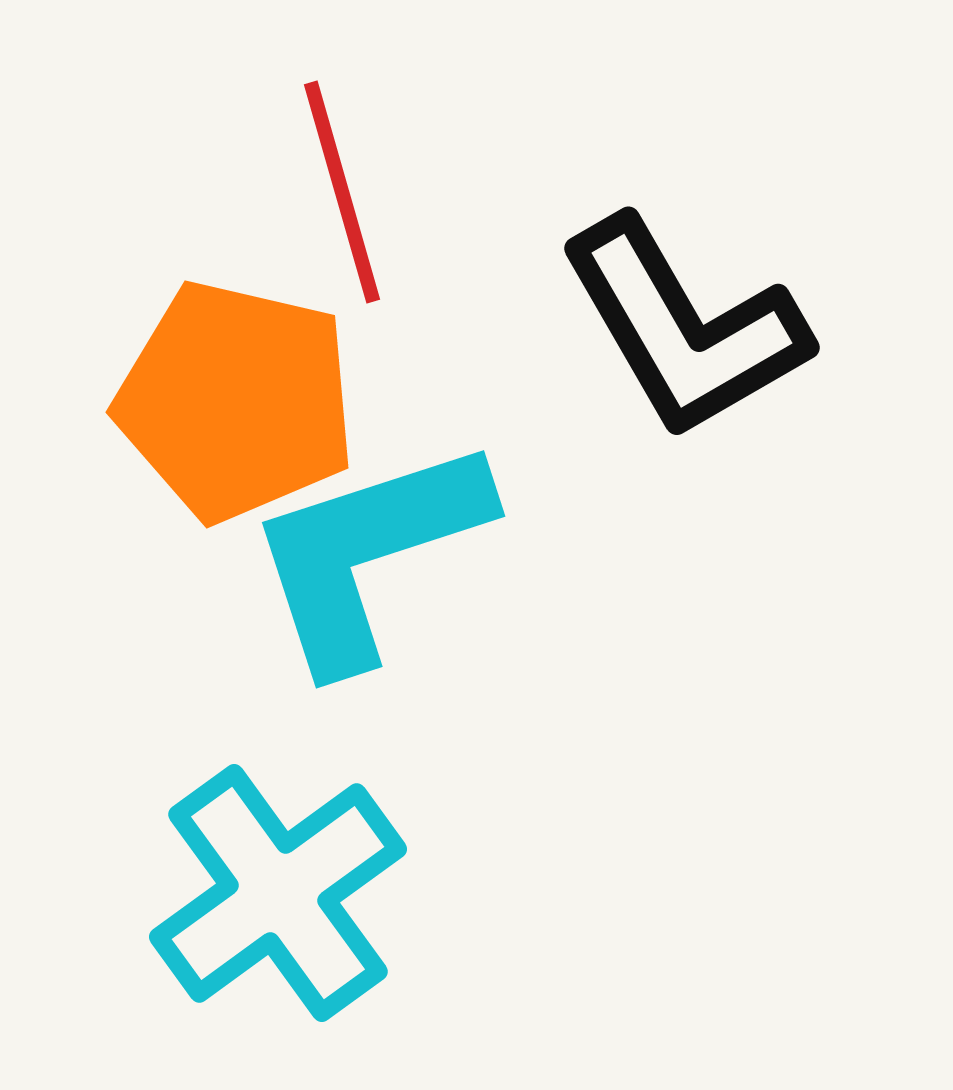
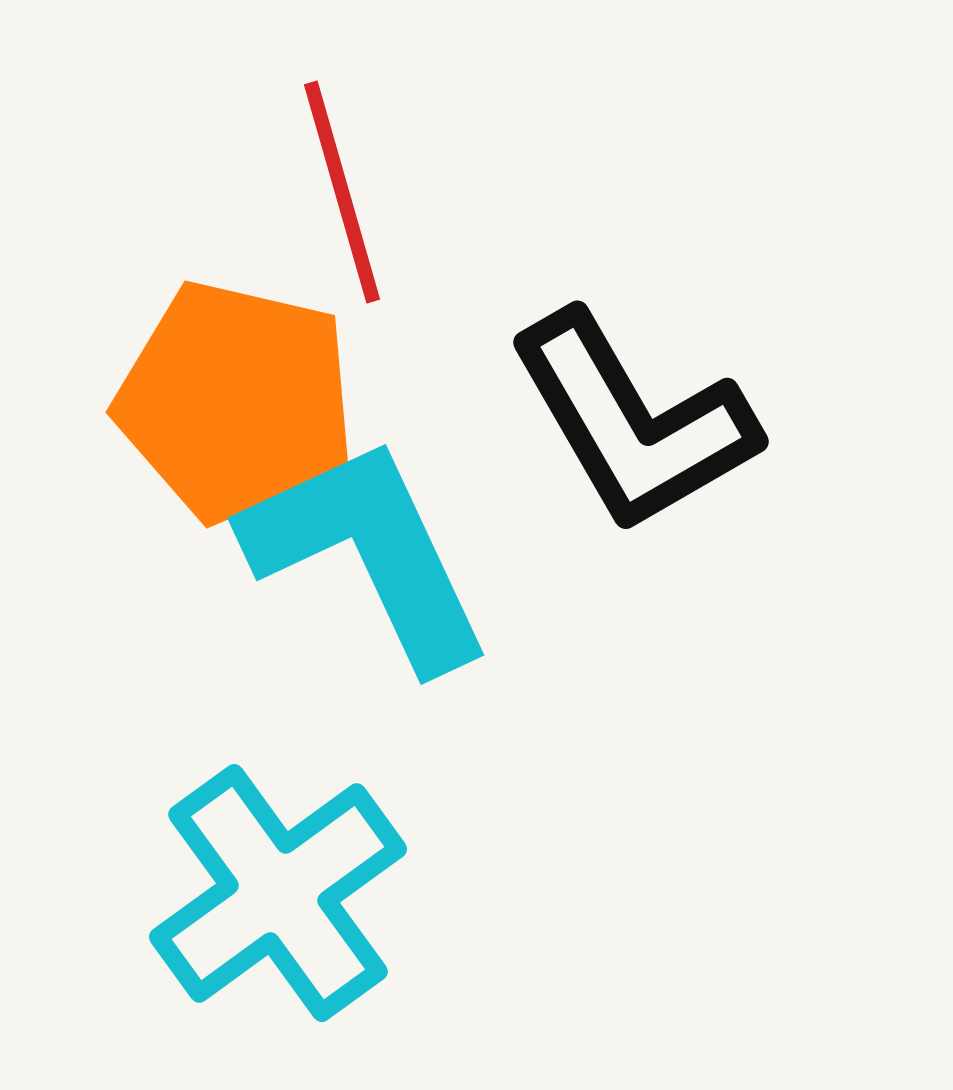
black L-shape: moved 51 px left, 94 px down
cyan L-shape: rotated 83 degrees clockwise
